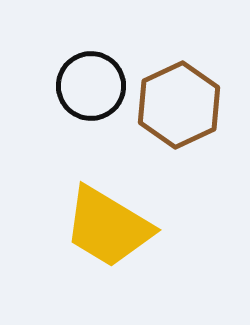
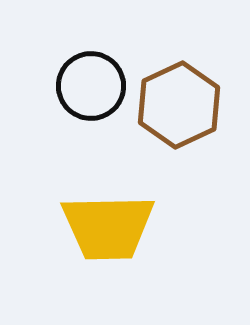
yellow trapezoid: rotated 32 degrees counterclockwise
